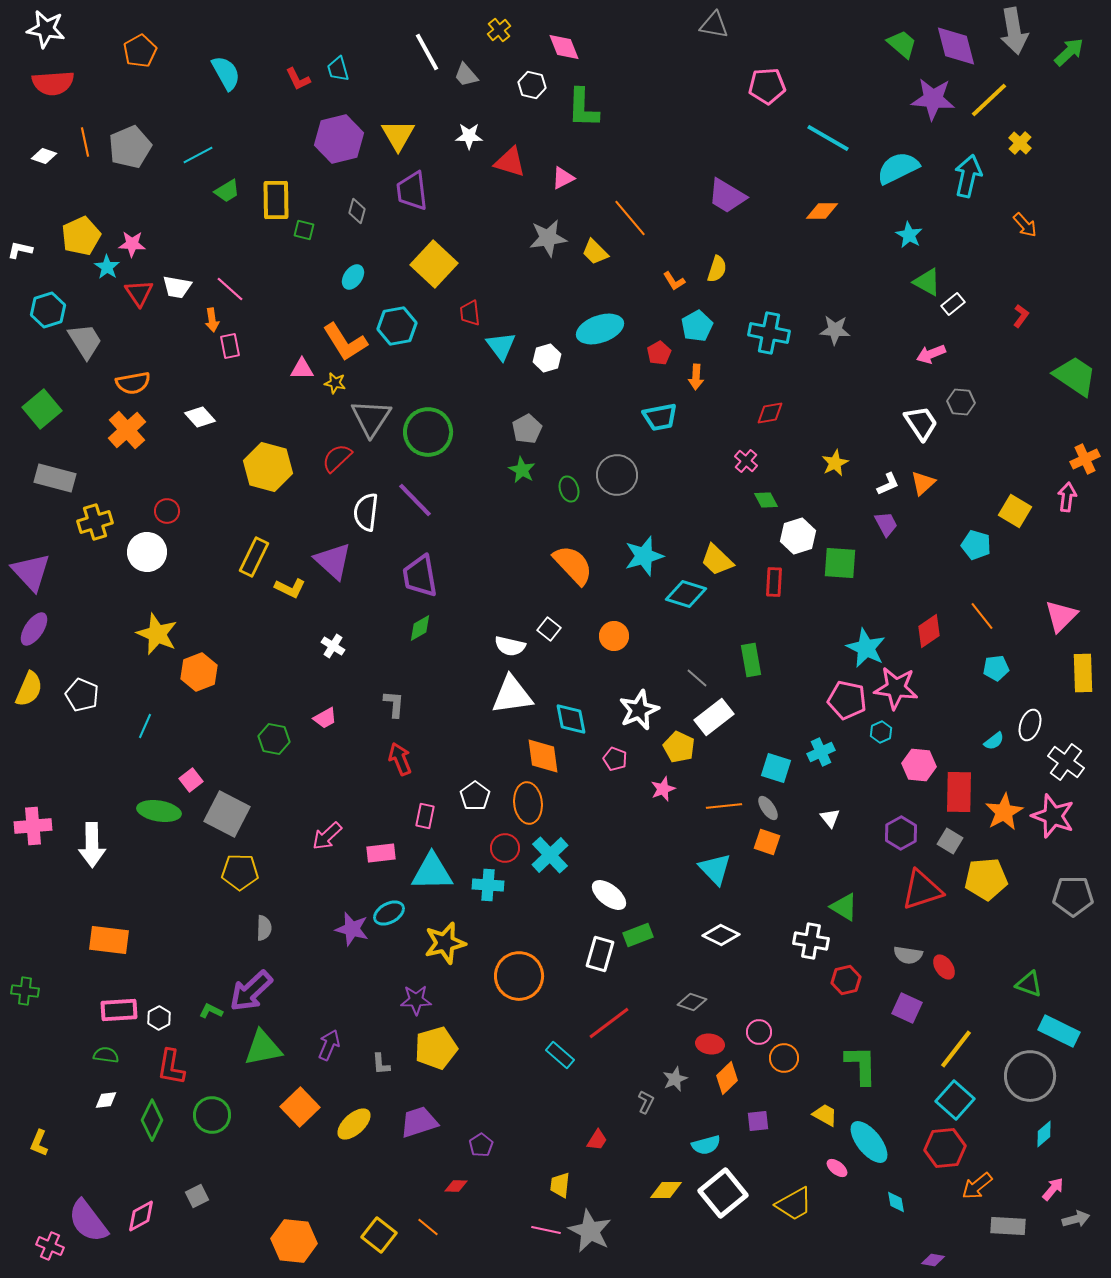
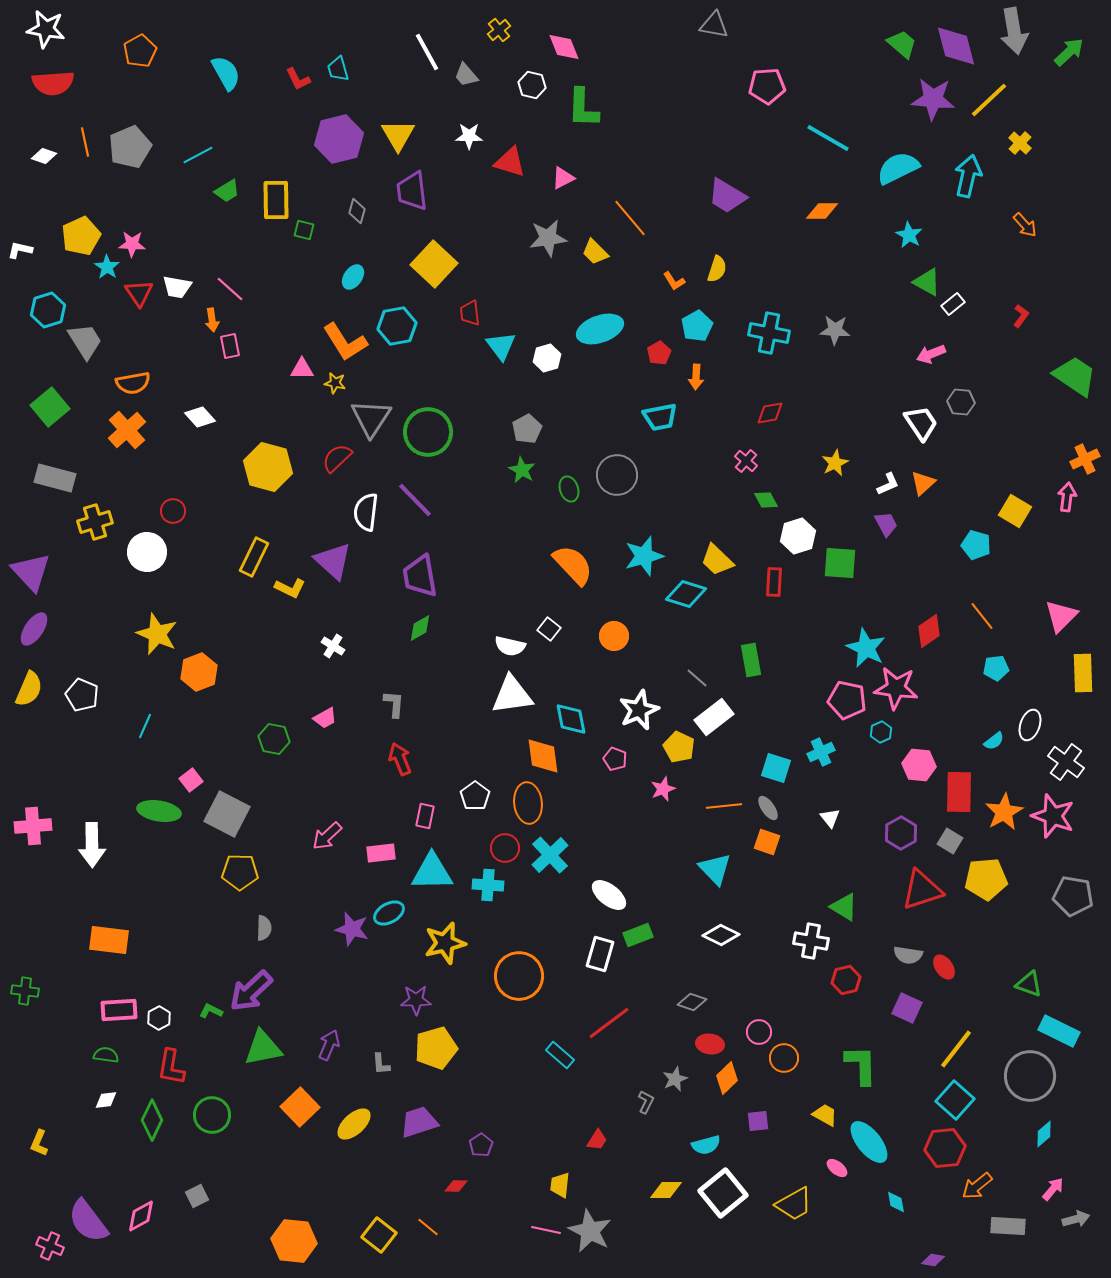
green square at (42, 409): moved 8 px right, 2 px up
red circle at (167, 511): moved 6 px right
gray pentagon at (1073, 896): rotated 9 degrees clockwise
